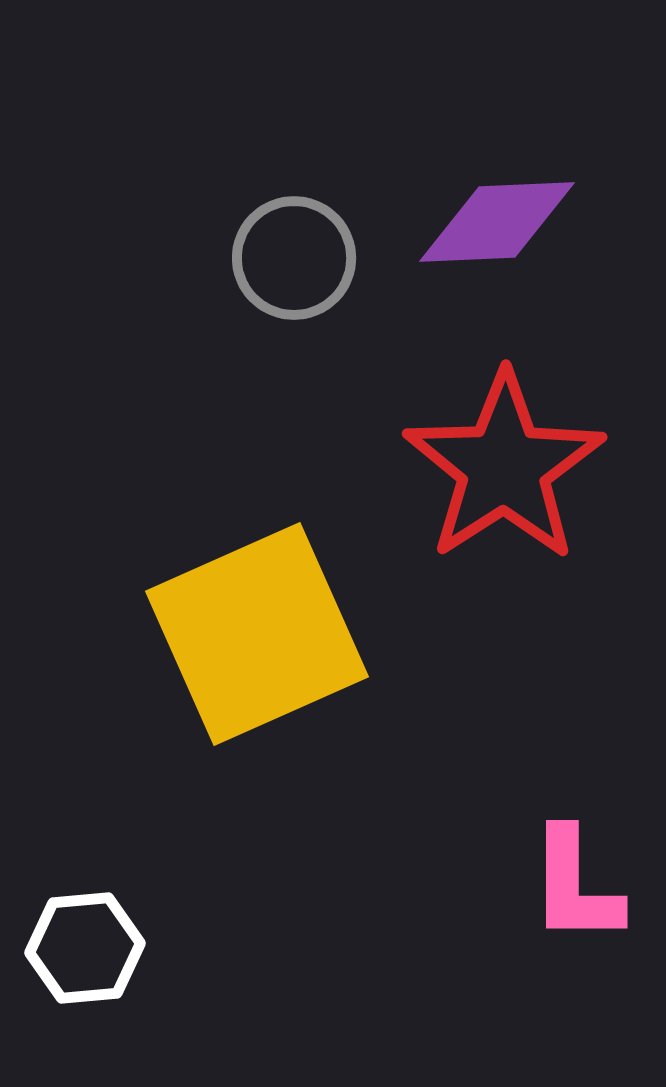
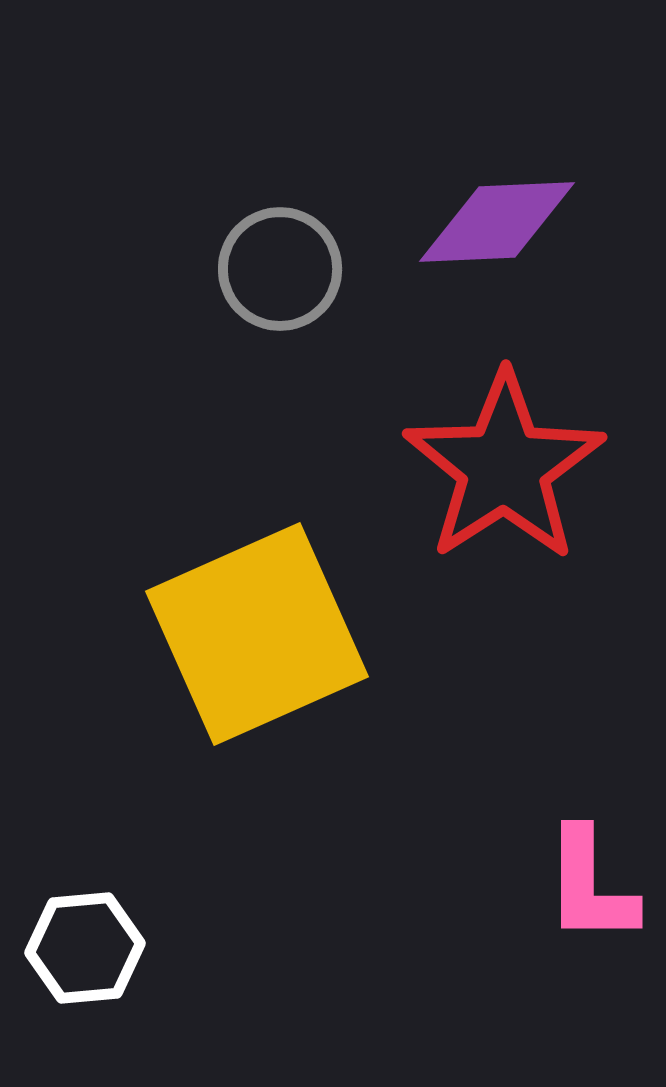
gray circle: moved 14 px left, 11 px down
pink L-shape: moved 15 px right
